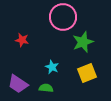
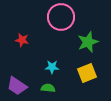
pink circle: moved 2 px left
green star: moved 5 px right
cyan star: rotated 24 degrees counterclockwise
purple trapezoid: moved 1 px left, 2 px down
green semicircle: moved 2 px right
